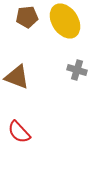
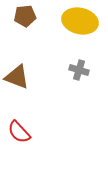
brown pentagon: moved 2 px left, 1 px up
yellow ellipse: moved 15 px right; rotated 44 degrees counterclockwise
gray cross: moved 2 px right
